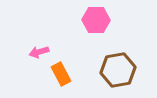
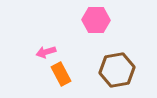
pink arrow: moved 7 px right
brown hexagon: moved 1 px left
